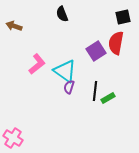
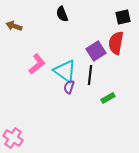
black line: moved 5 px left, 16 px up
